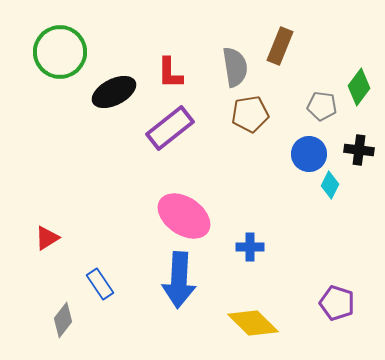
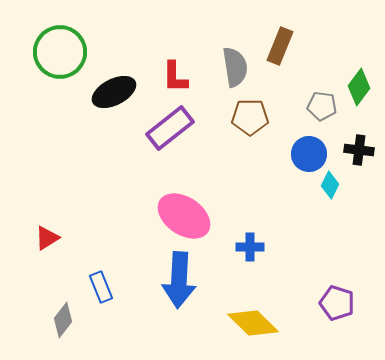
red L-shape: moved 5 px right, 4 px down
brown pentagon: moved 3 px down; rotated 9 degrees clockwise
blue rectangle: moved 1 px right, 3 px down; rotated 12 degrees clockwise
